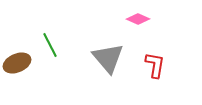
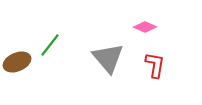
pink diamond: moved 7 px right, 8 px down
green line: rotated 65 degrees clockwise
brown ellipse: moved 1 px up
